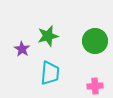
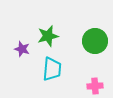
purple star: rotated 14 degrees counterclockwise
cyan trapezoid: moved 2 px right, 4 px up
